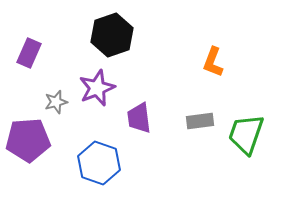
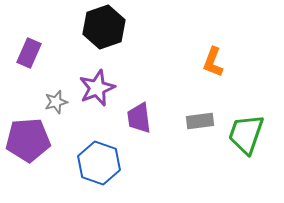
black hexagon: moved 8 px left, 8 px up
